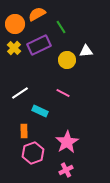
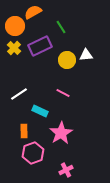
orange semicircle: moved 4 px left, 2 px up
orange circle: moved 2 px down
purple rectangle: moved 1 px right, 1 px down
white triangle: moved 4 px down
white line: moved 1 px left, 1 px down
pink star: moved 6 px left, 9 px up
